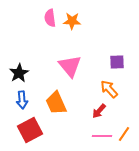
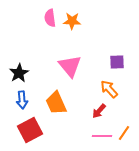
orange line: moved 1 px up
